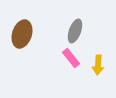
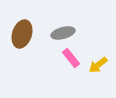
gray ellipse: moved 12 px left, 2 px down; rotated 55 degrees clockwise
yellow arrow: rotated 48 degrees clockwise
